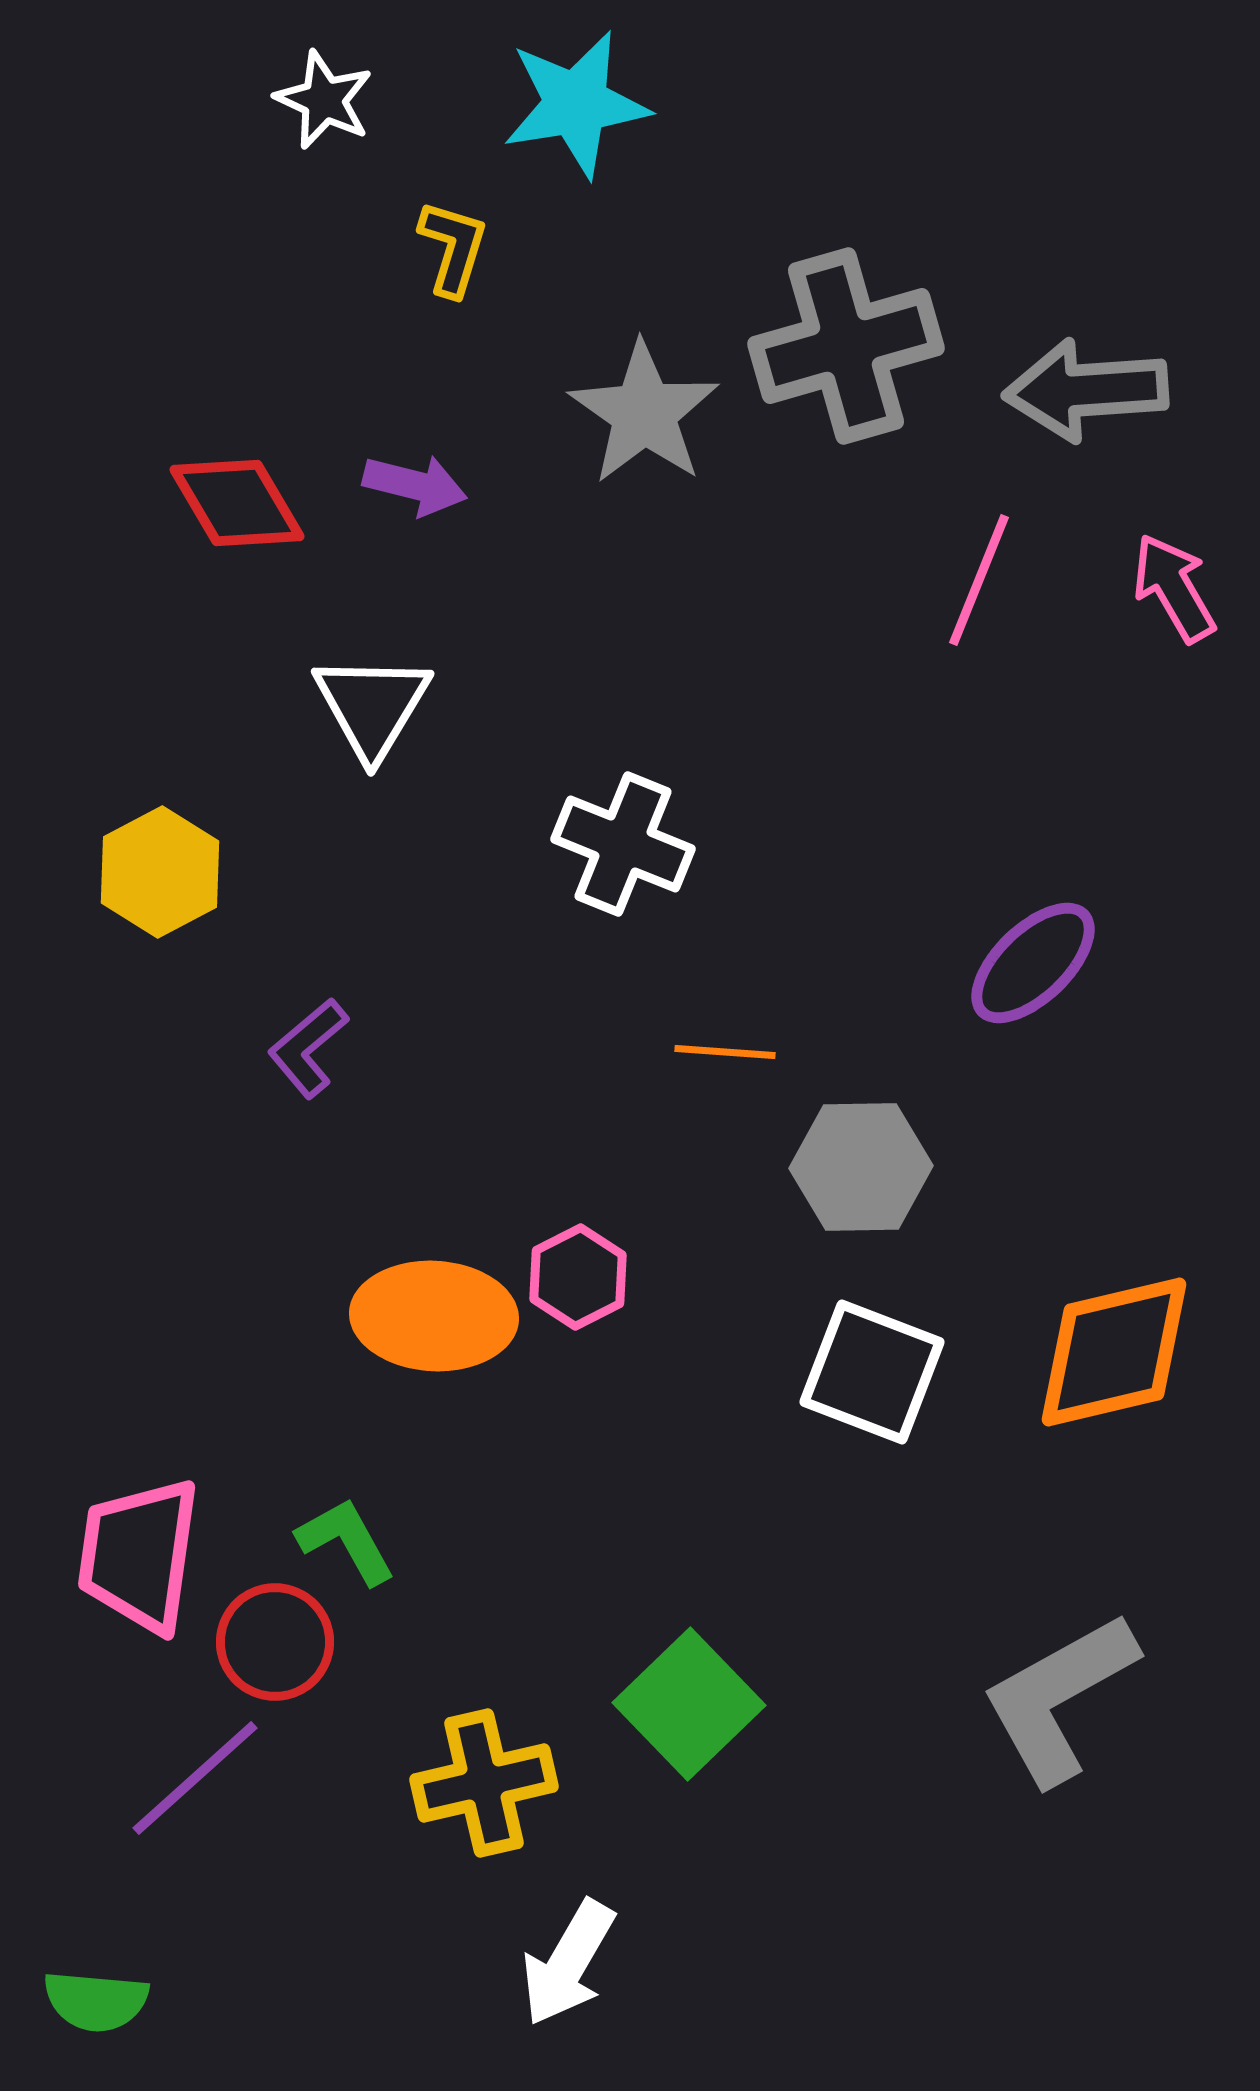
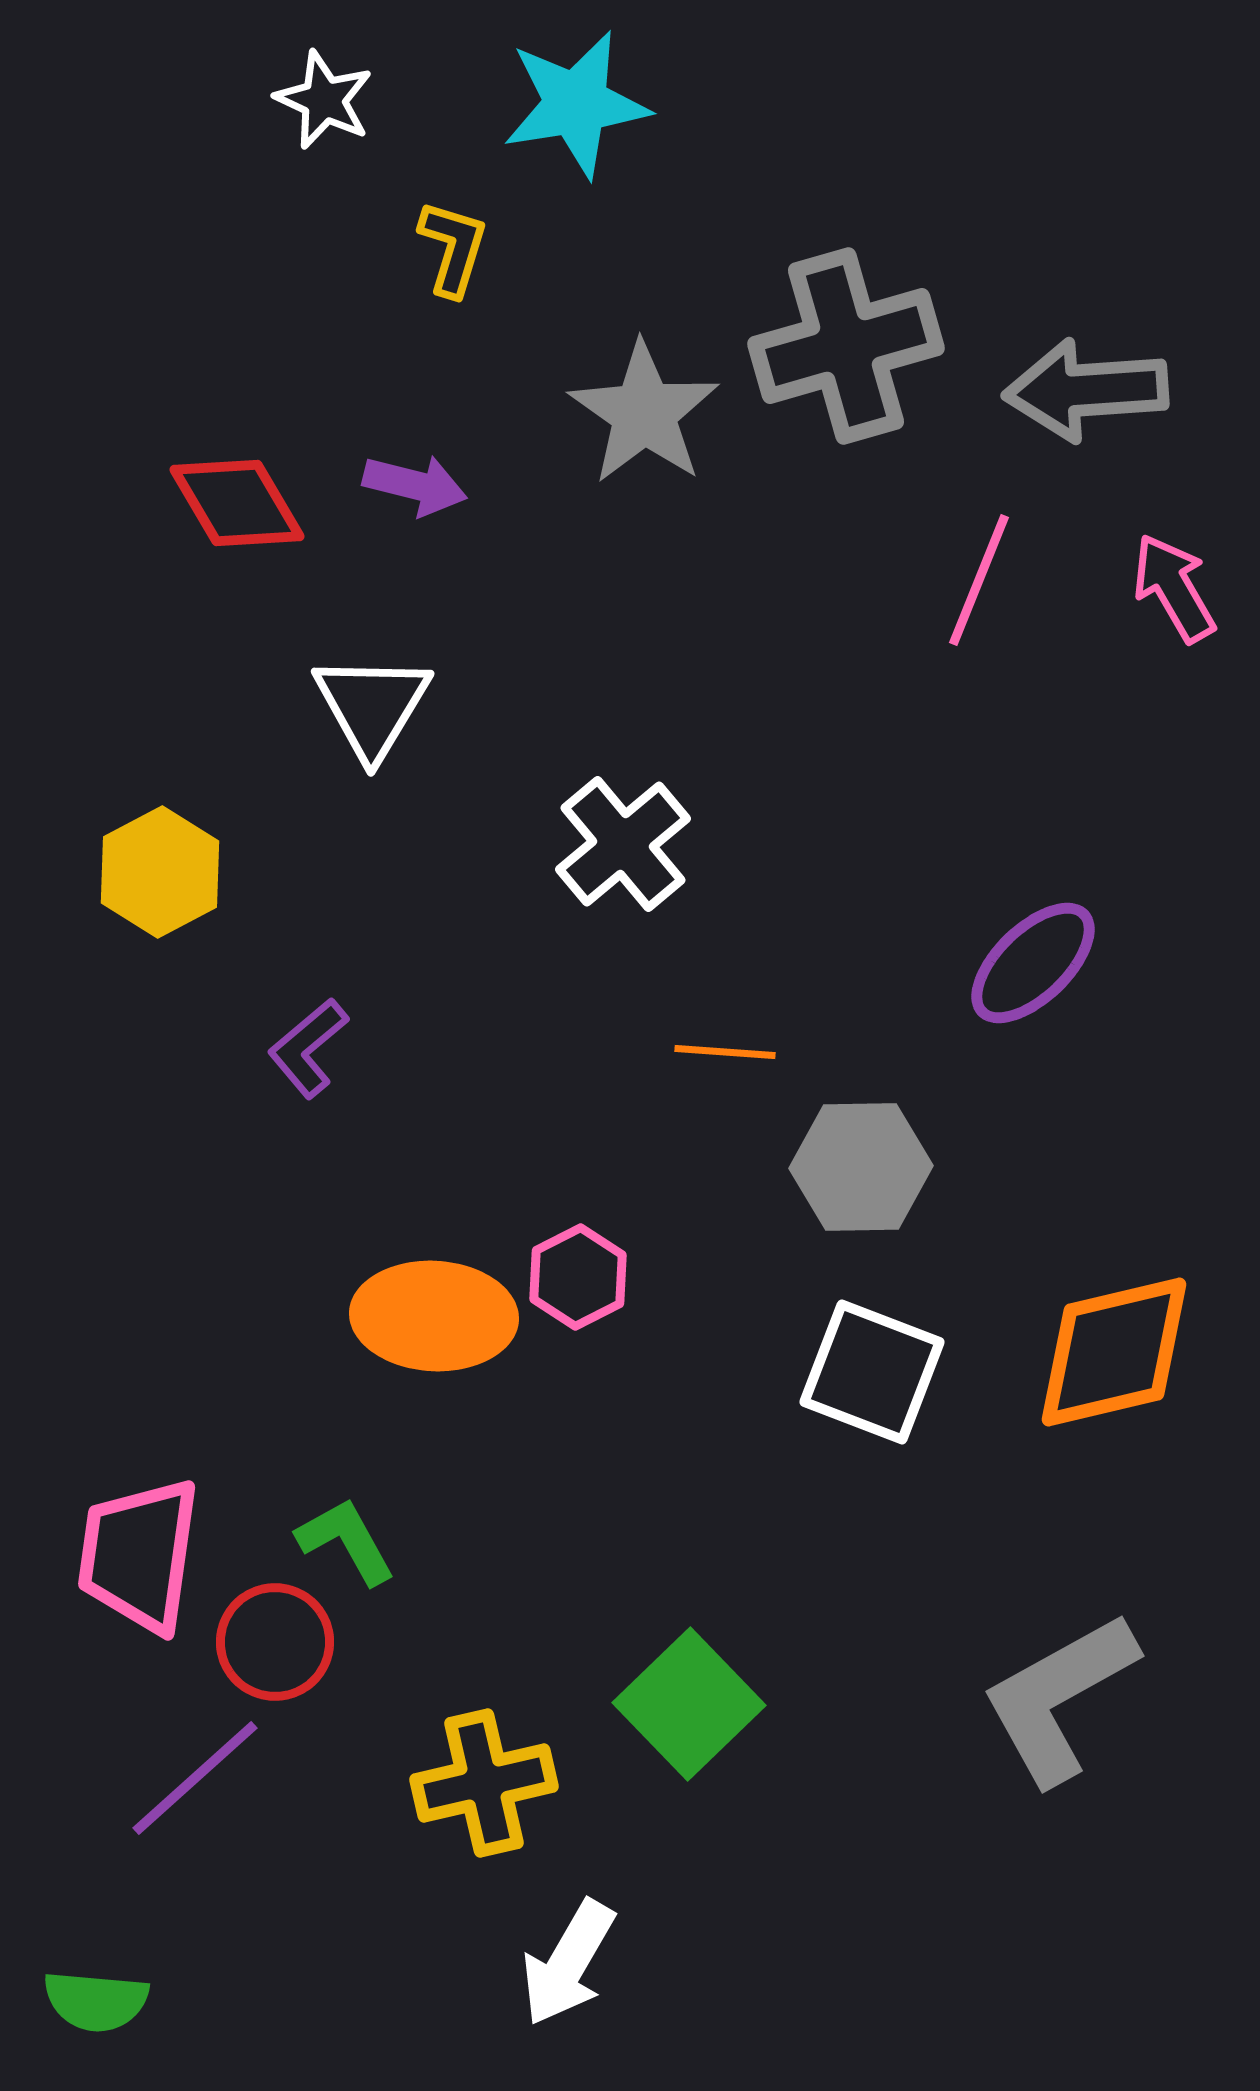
white cross: rotated 28 degrees clockwise
